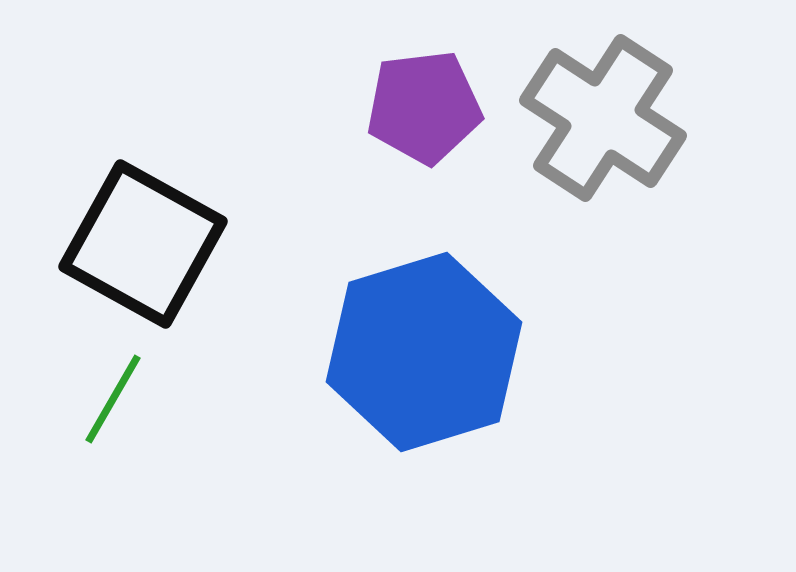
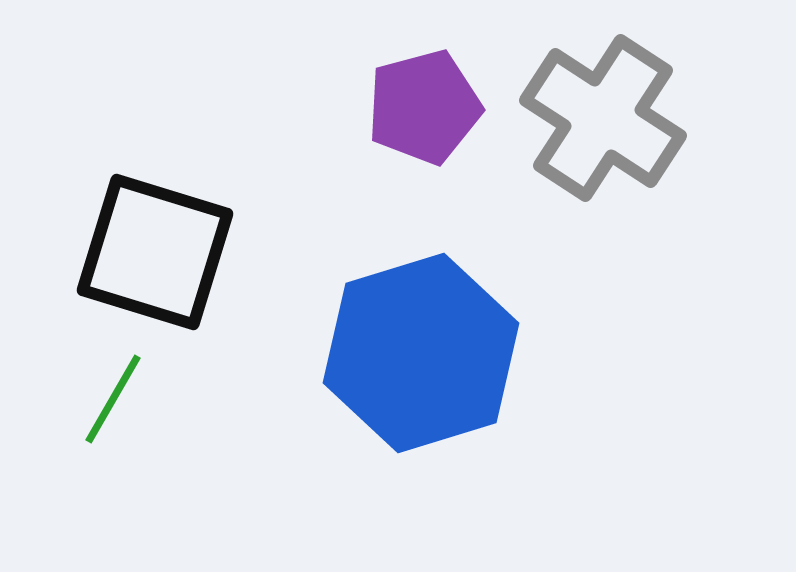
purple pentagon: rotated 8 degrees counterclockwise
black square: moved 12 px right, 8 px down; rotated 12 degrees counterclockwise
blue hexagon: moved 3 px left, 1 px down
